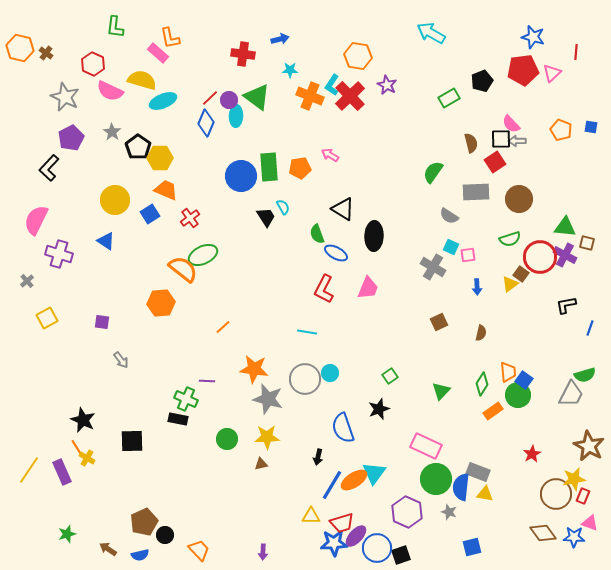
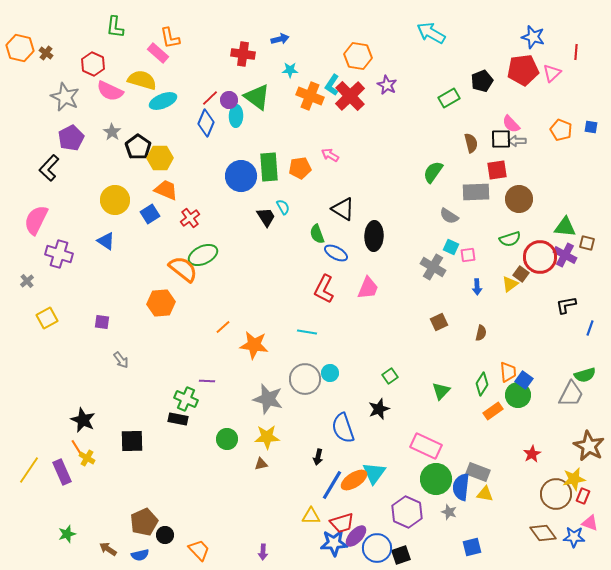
red square at (495, 162): moved 2 px right, 8 px down; rotated 25 degrees clockwise
orange star at (254, 369): moved 24 px up
